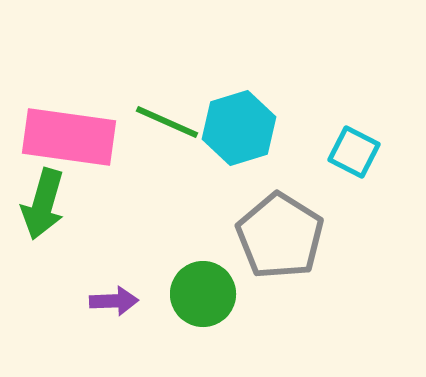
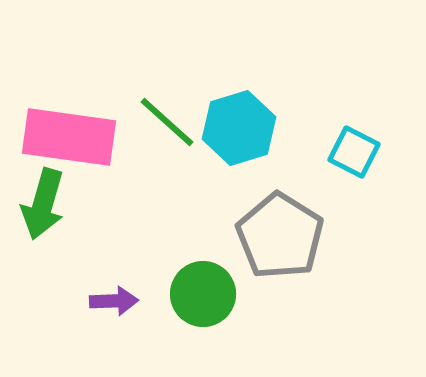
green line: rotated 18 degrees clockwise
